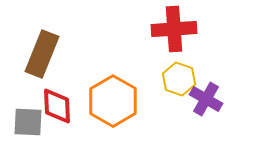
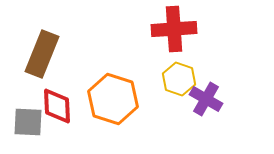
orange hexagon: moved 2 px up; rotated 12 degrees counterclockwise
